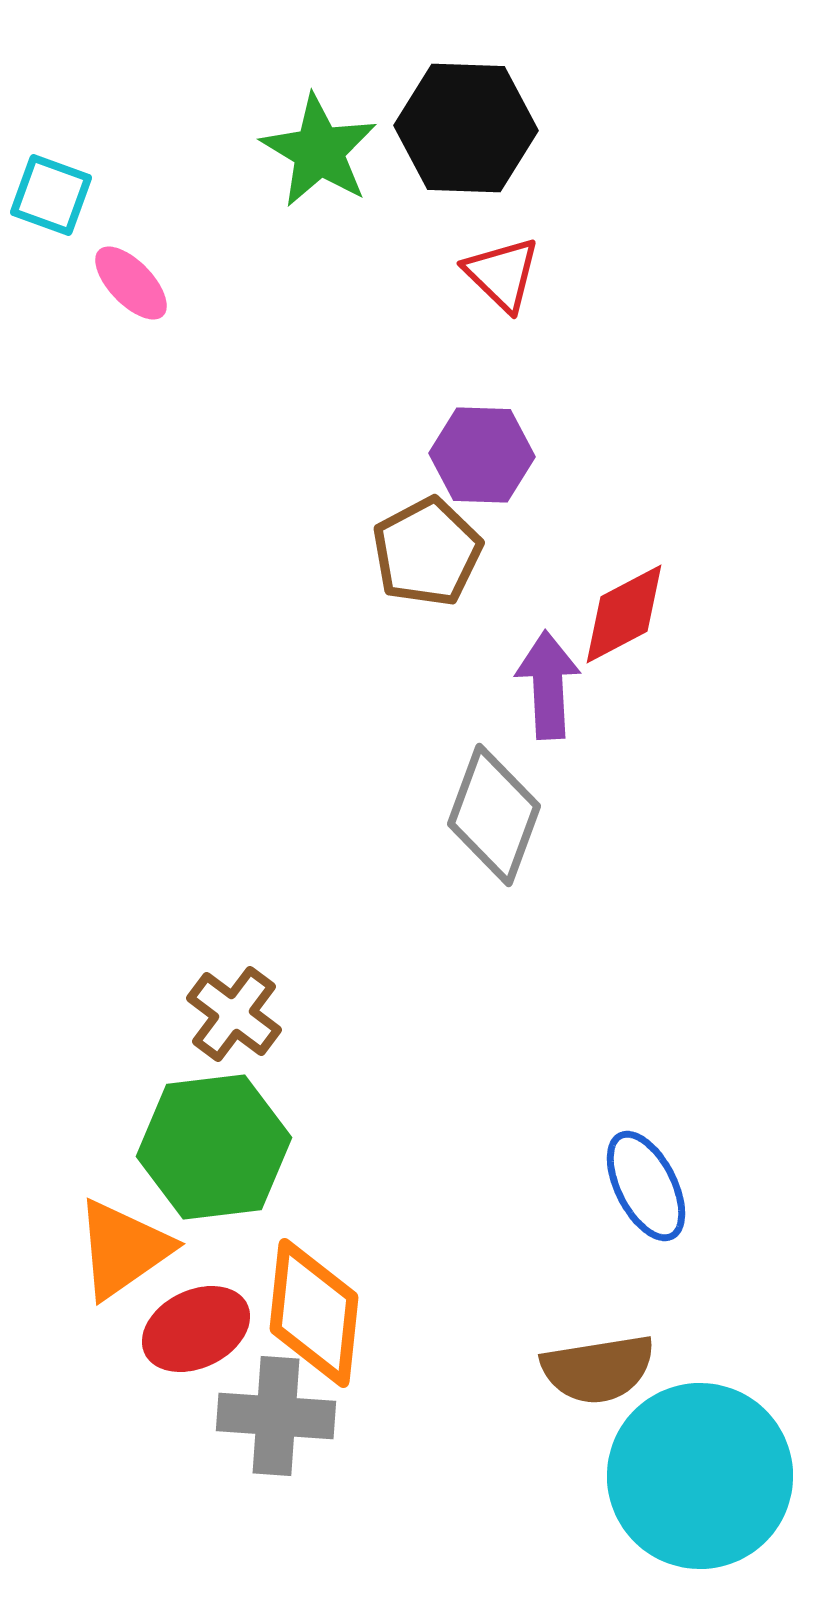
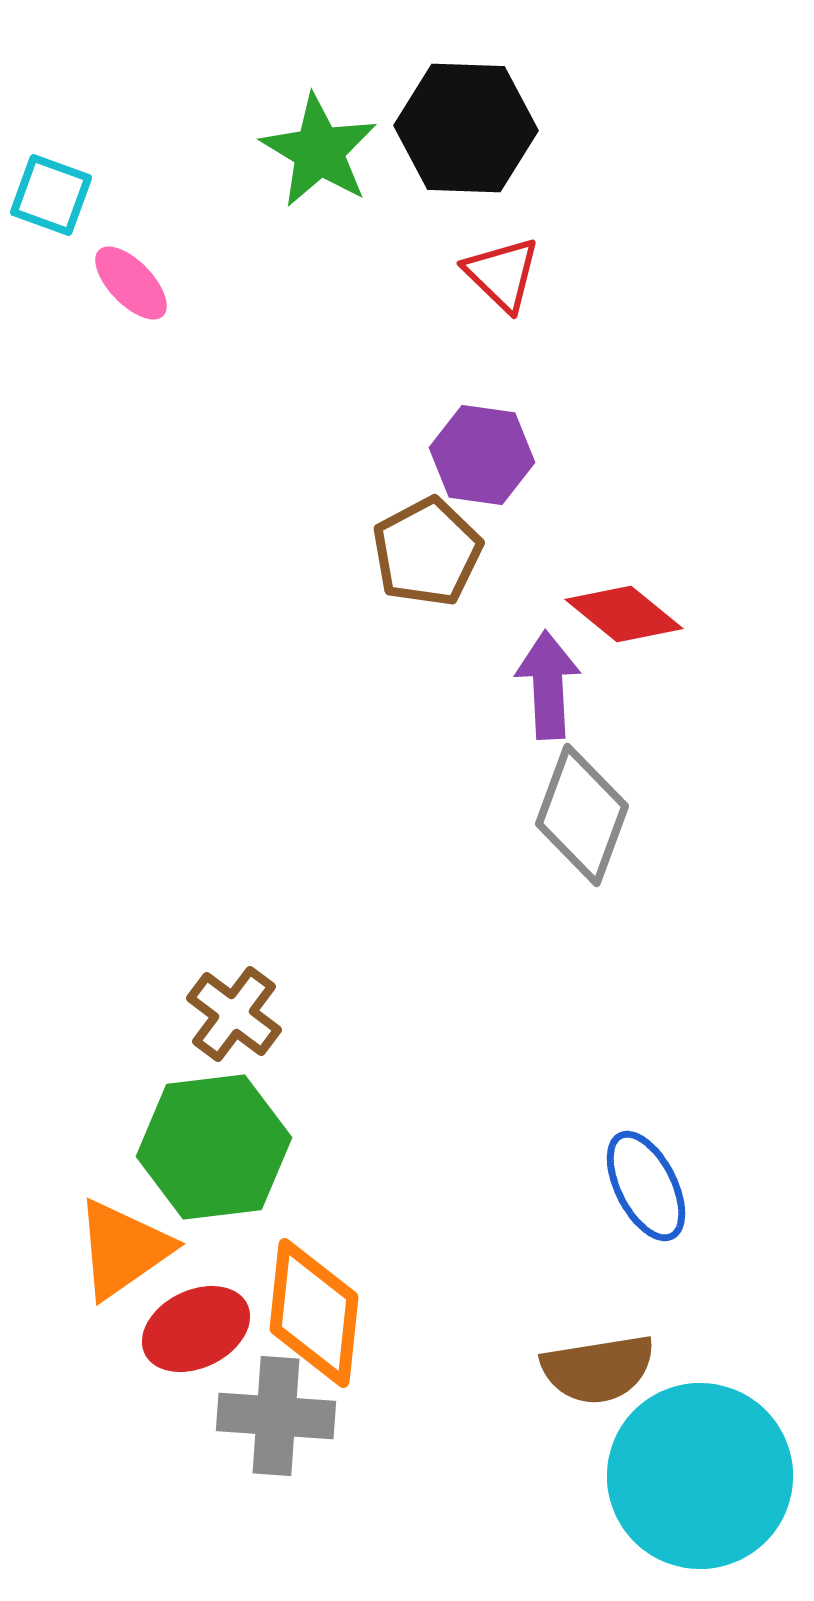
purple hexagon: rotated 6 degrees clockwise
red diamond: rotated 67 degrees clockwise
gray diamond: moved 88 px right
